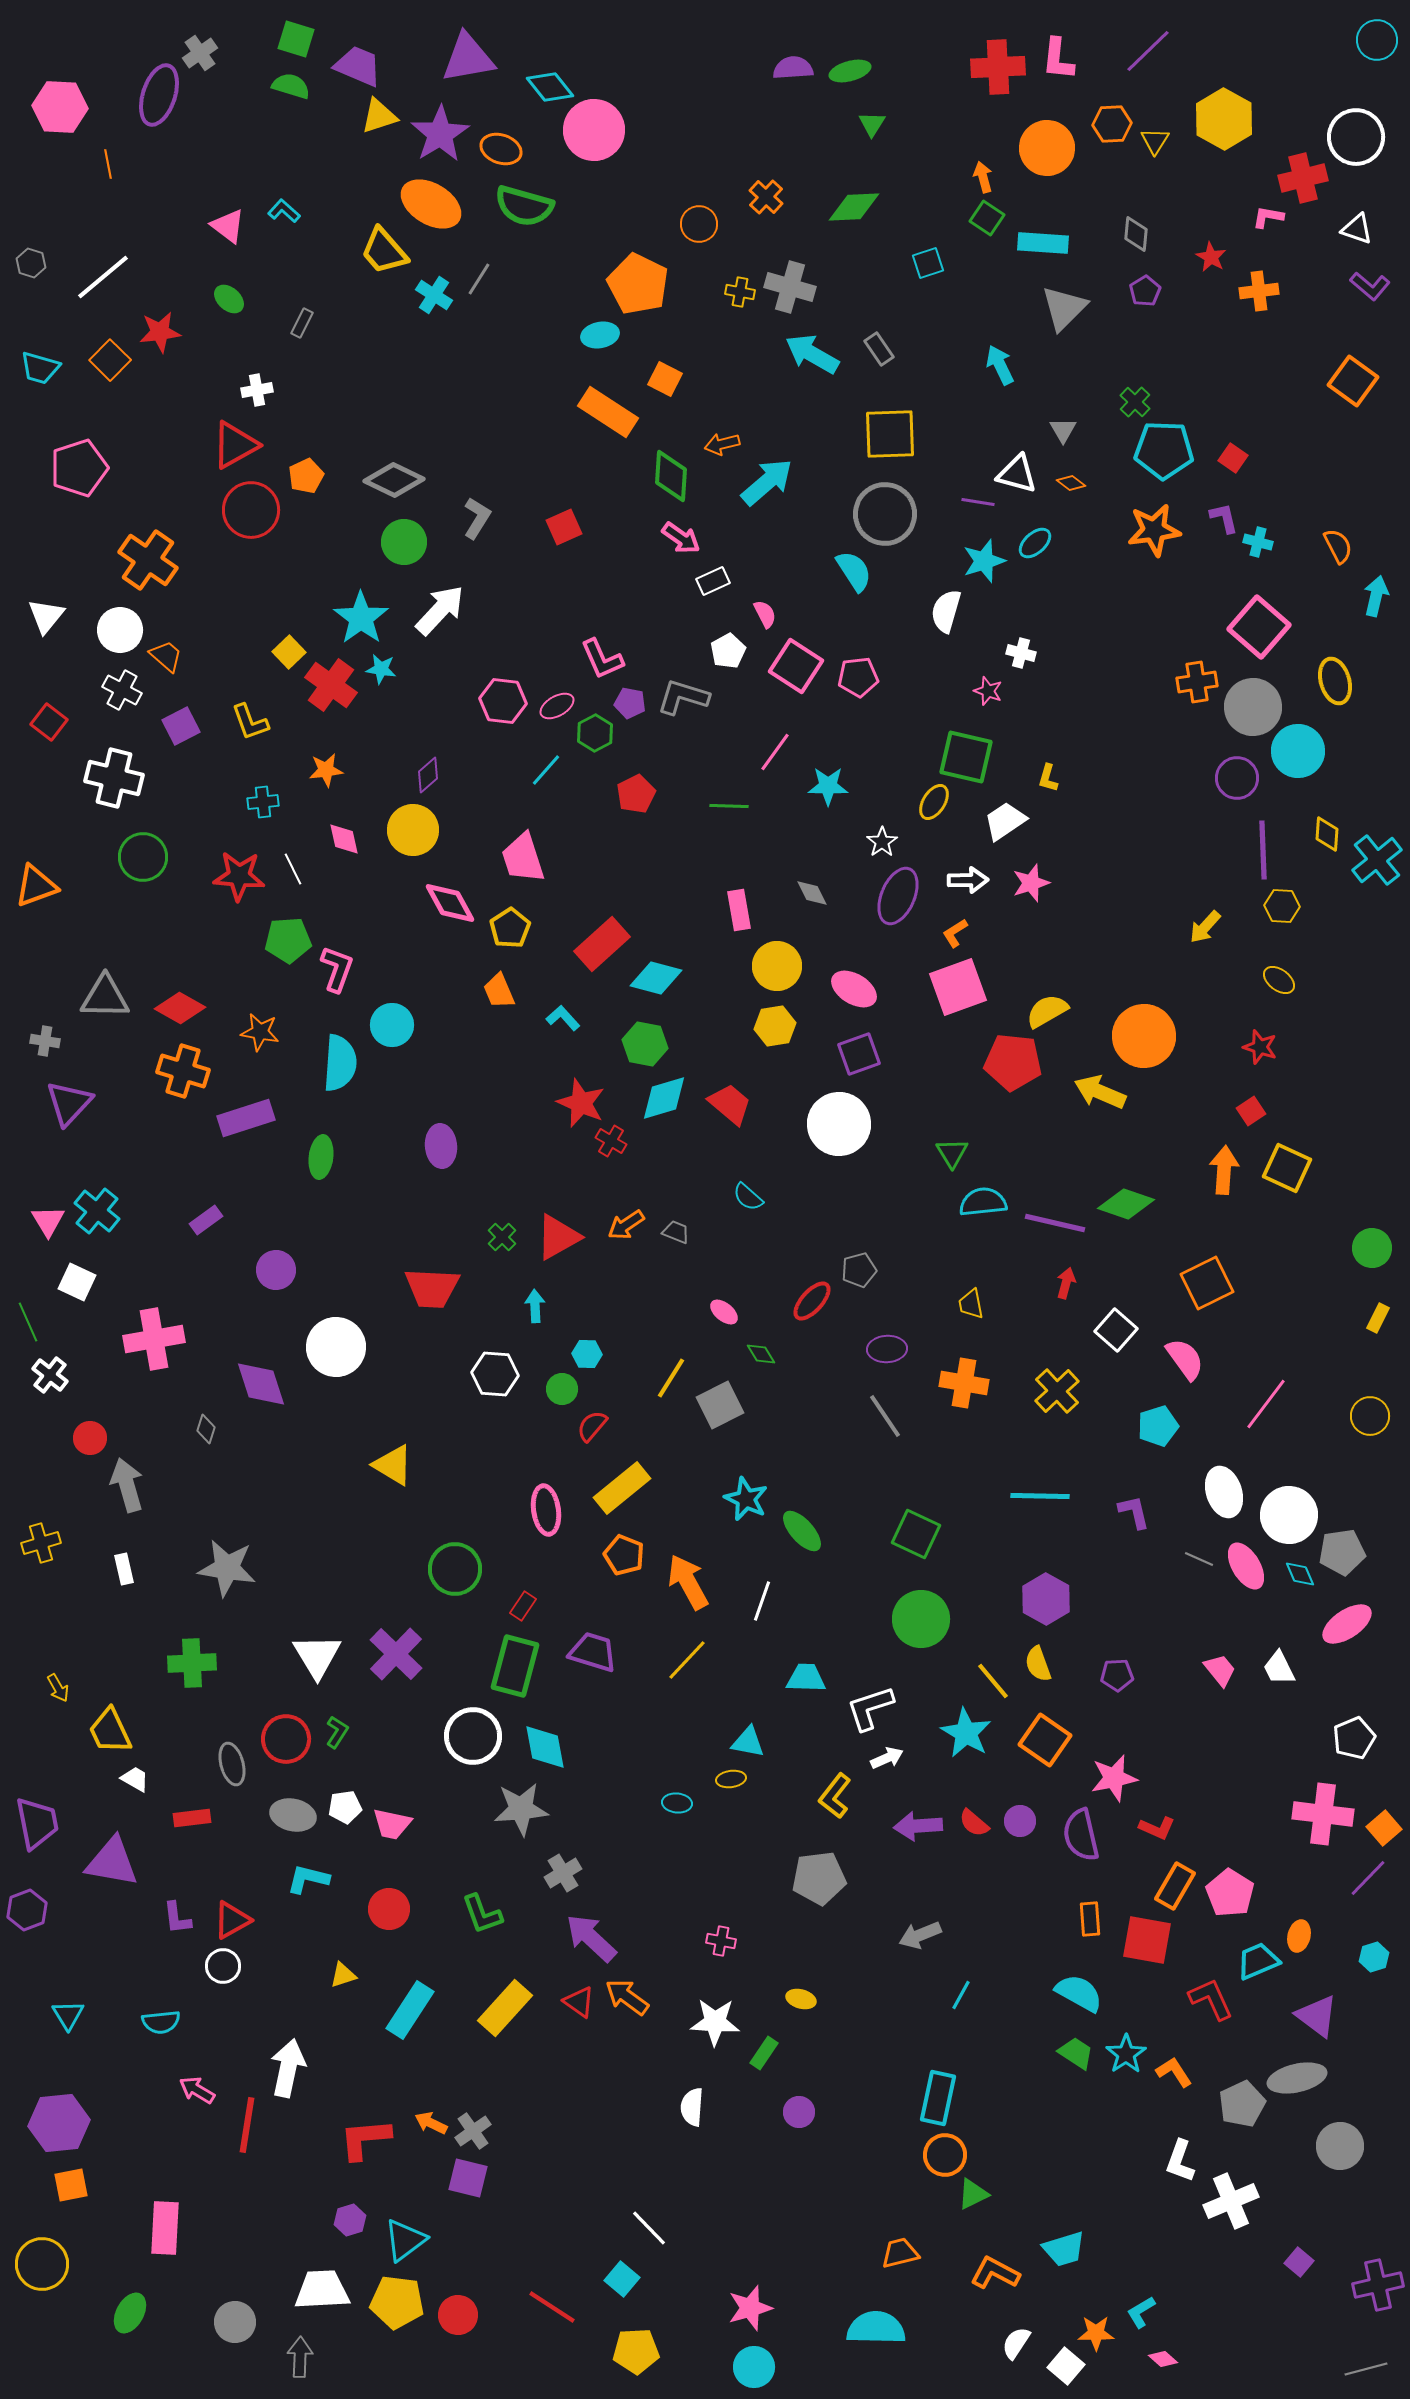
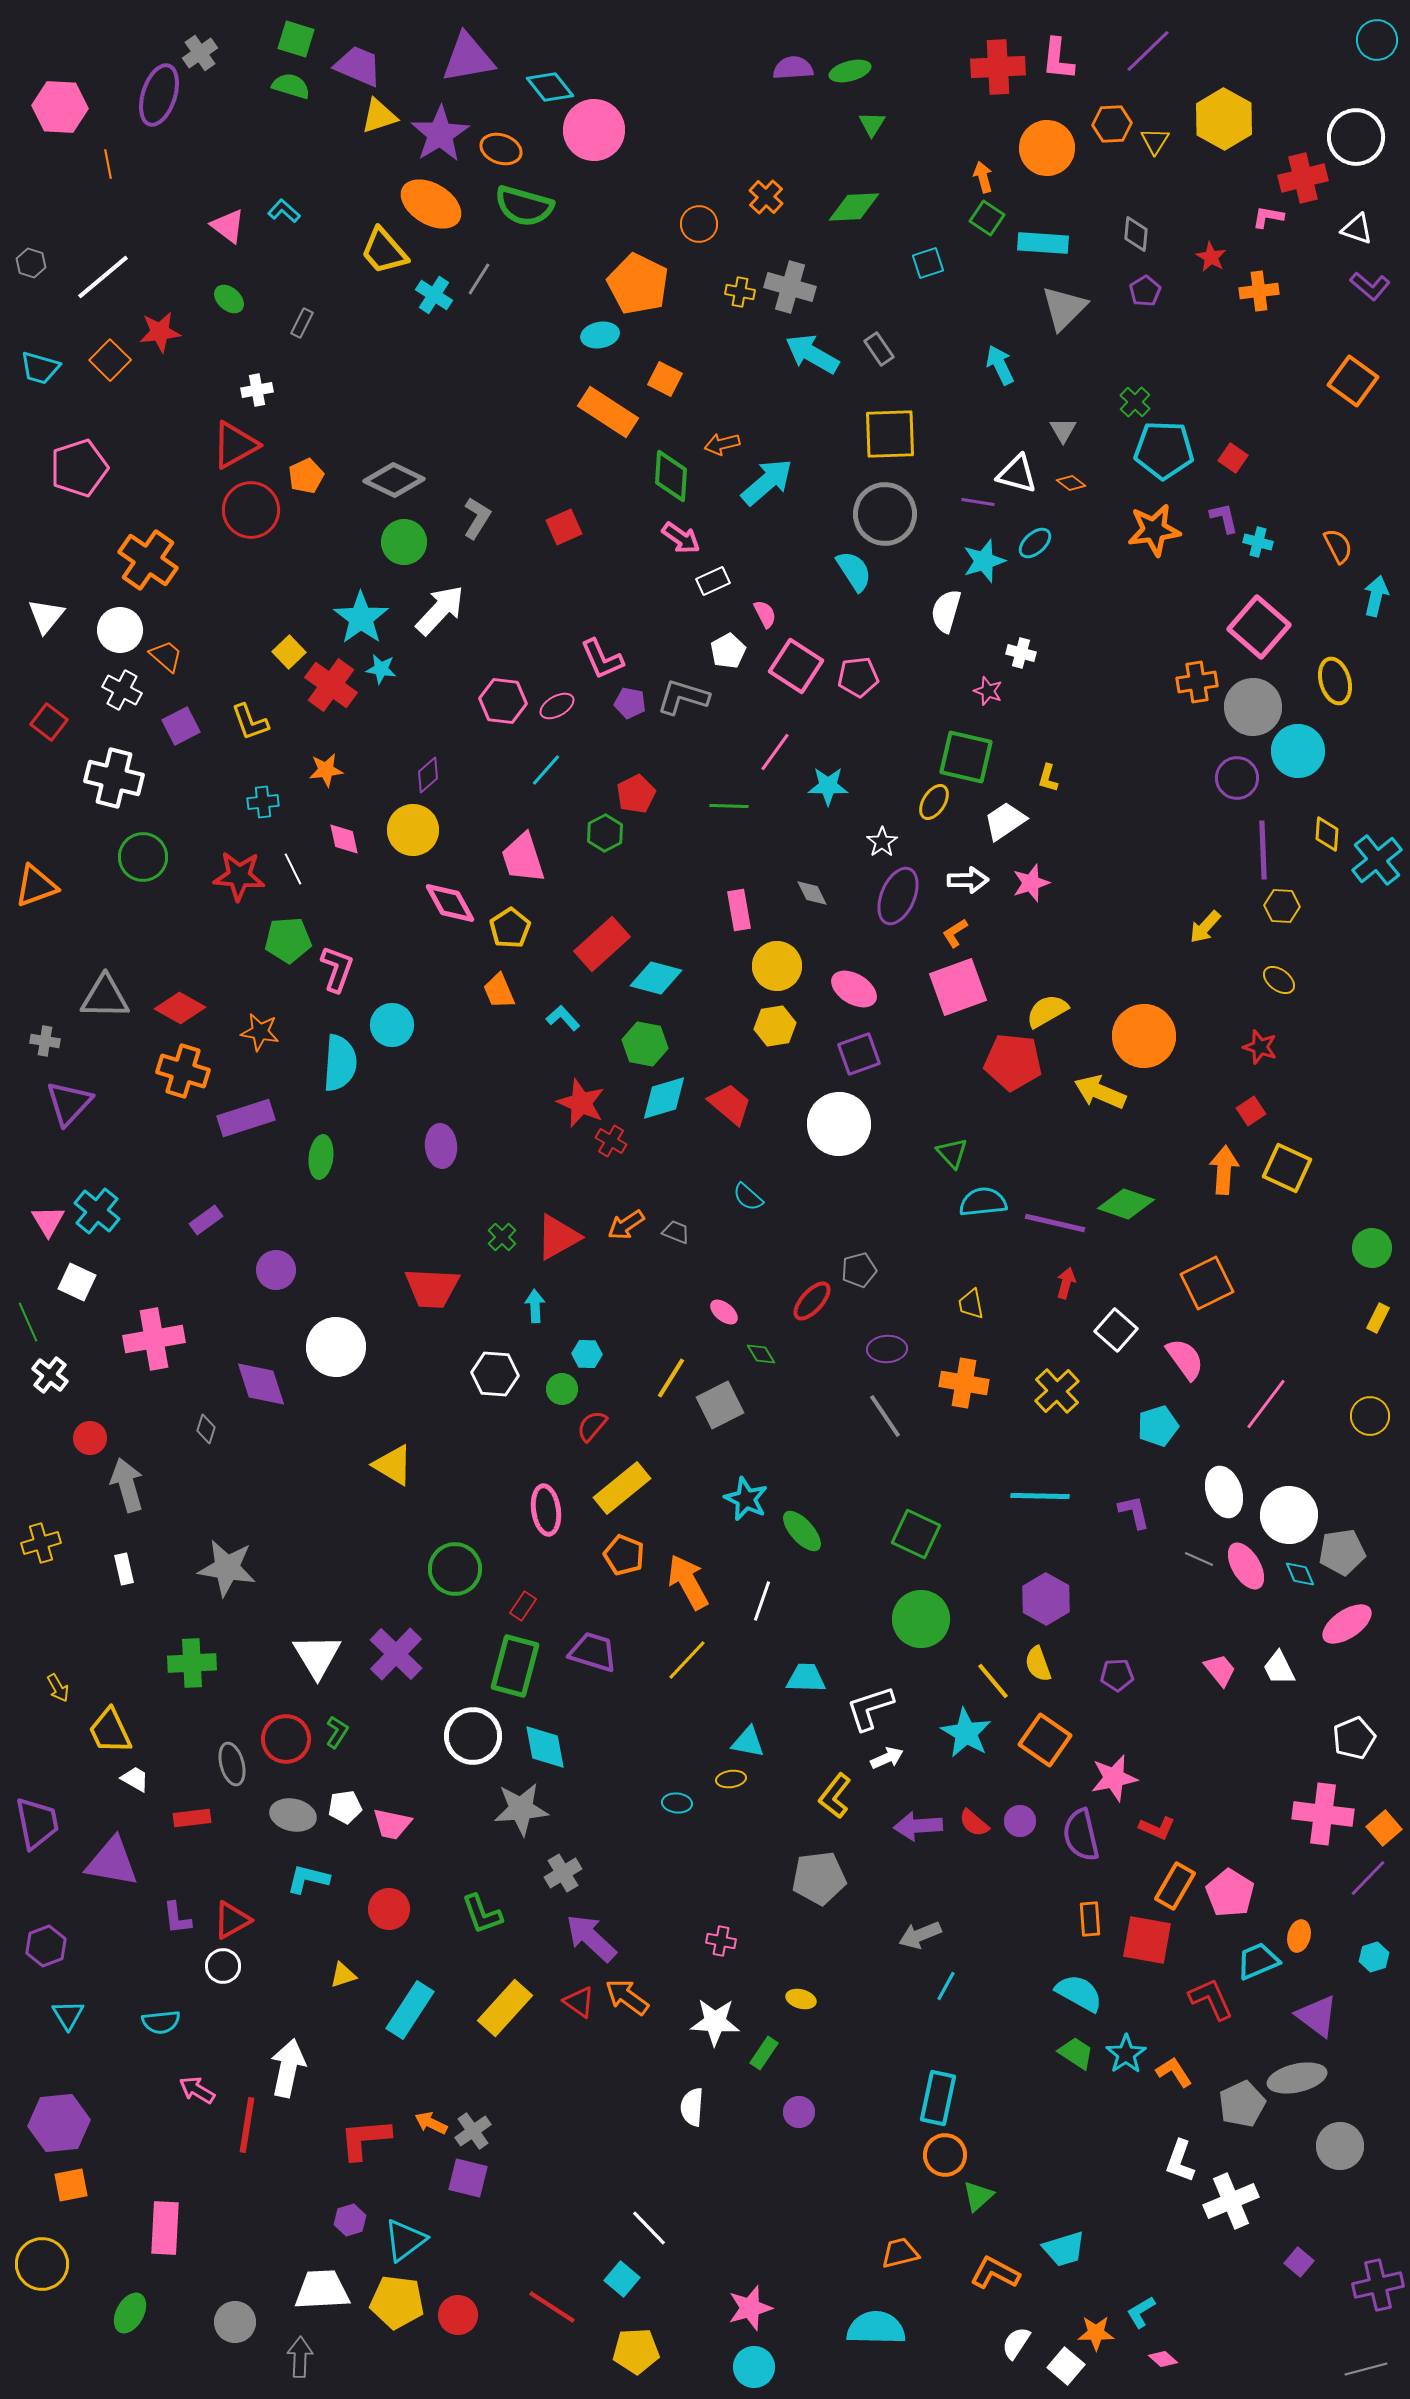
green hexagon at (595, 733): moved 10 px right, 100 px down
green triangle at (952, 1153): rotated 12 degrees counterclockwise
purple hexagon at (27, 1910): moved 19 px right, 36 px down
cyan line at (961, 1995): moved 15 px left, 9 px up
green triangle at (973, 2194): moved 5 px right, 2 px down; rotated 16 degrees counterclockwise
